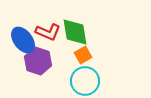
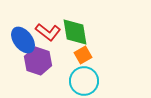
red L-shape: rotated 15 degrees clockwise
cyan circle: moved 1 px left
